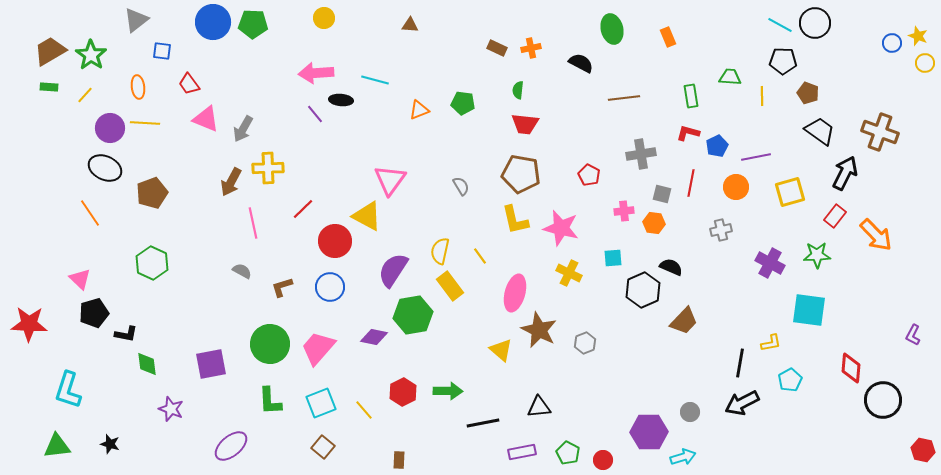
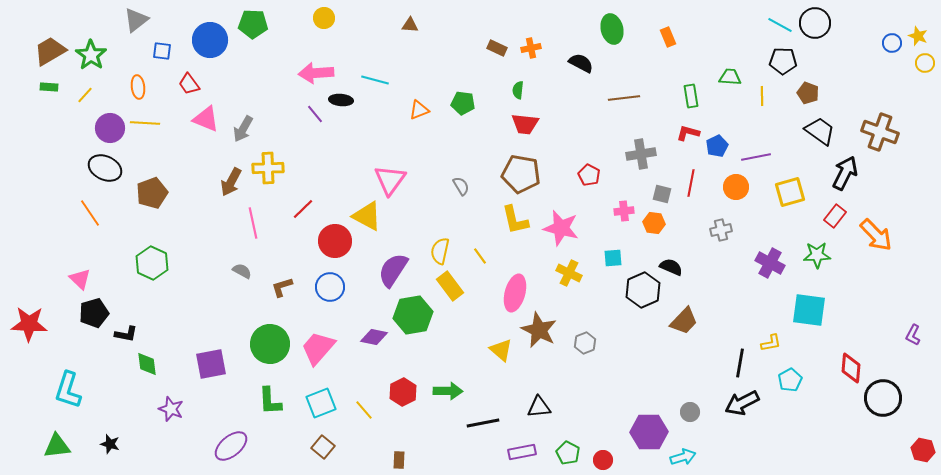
blue circle at (213, 22): moved 3 px left, 18 px down
black circle at (883, 400): moved 2 px up
